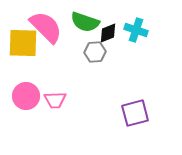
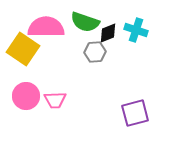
pink semicircle: rotated 45 degrees counterclockwise
yellow square: moved 6 px down; rotated 32 degrees clockwise
